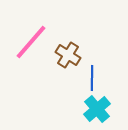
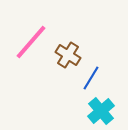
blue line: moved 1 px left; rotated 30 degrees clockwise
cyan cross: moved 4 px right, 2 px down
